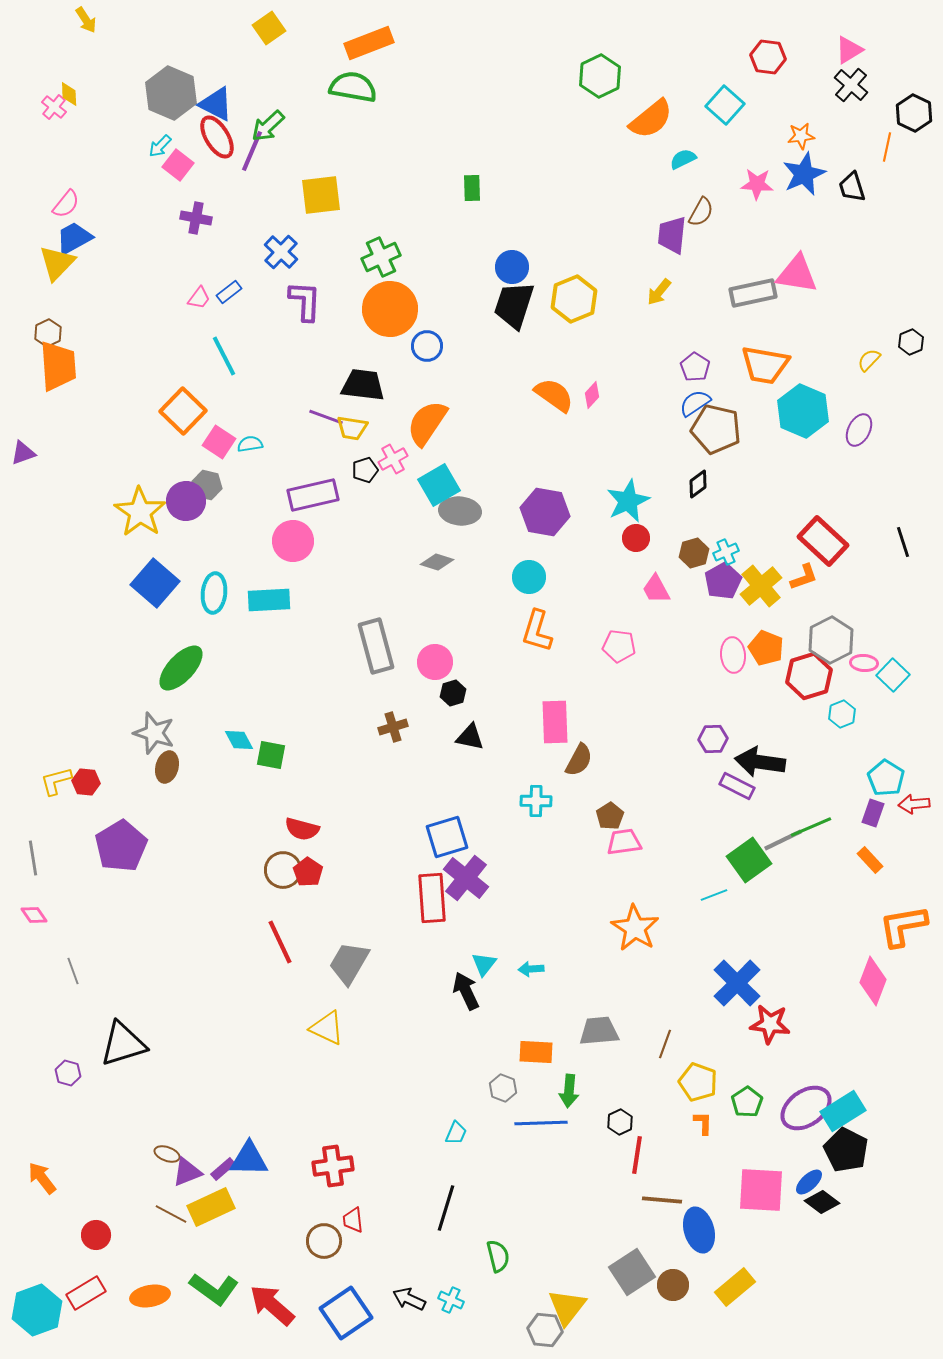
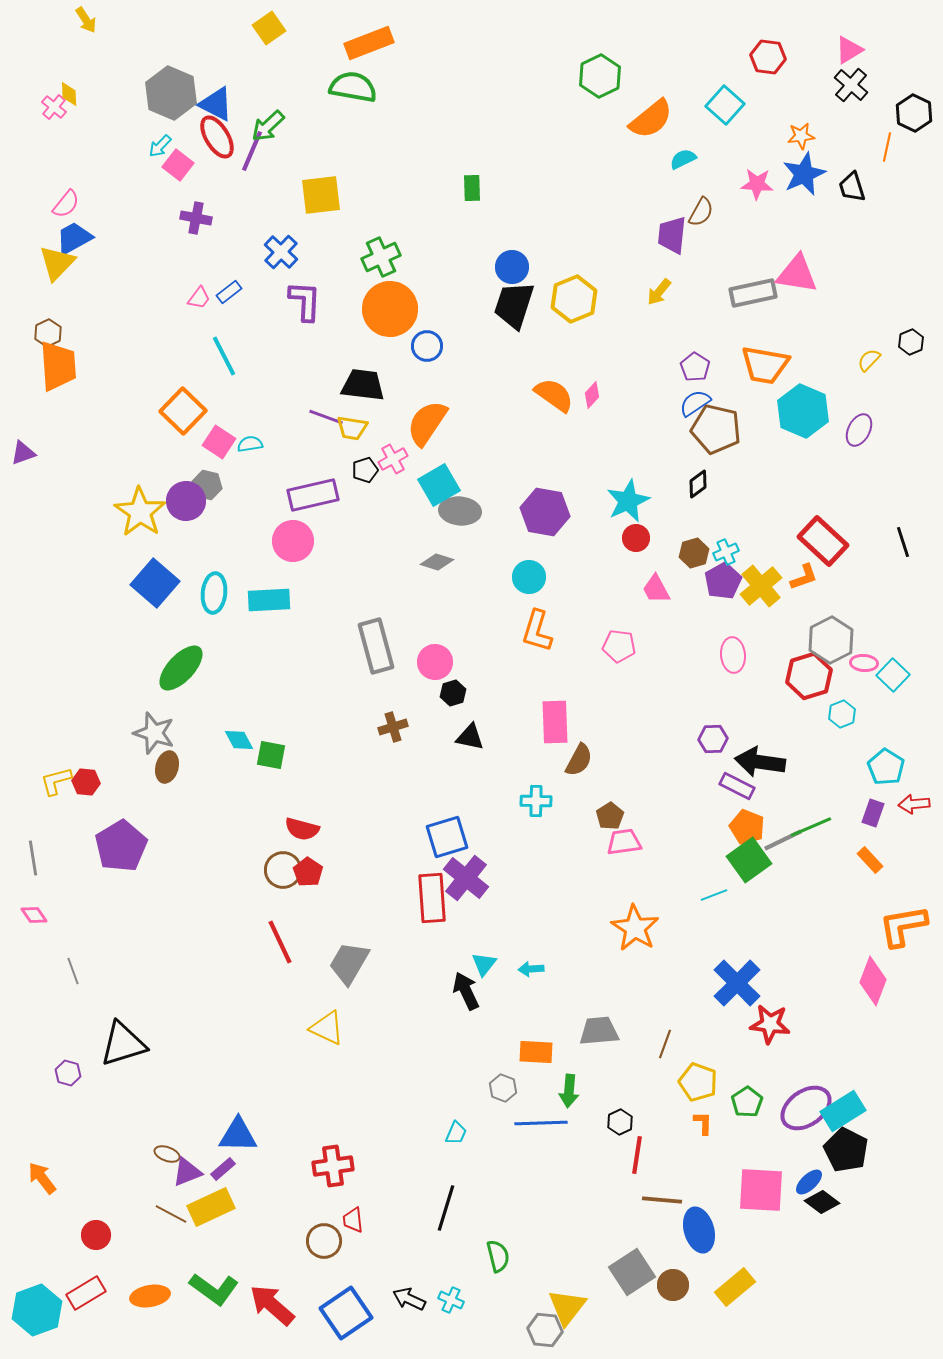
orange pentagon at (766, 648): moved 19 px left, 179 px down
cyan pentagon at (886, 778): moved 11 px up
blue triangle at (249, 1159): moved 11 px left, 24 px up
